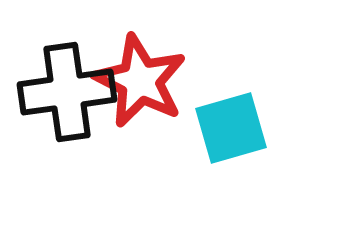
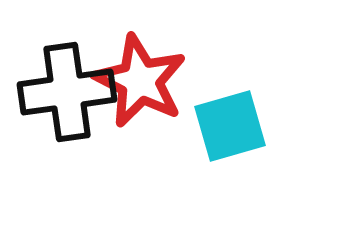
cyan square: moved 1 px left, 2 px up
